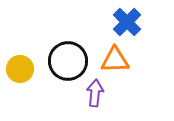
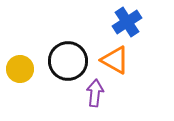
blue cross: rotated 12 degrees clockwise
orange triangle: rotated 32 degrees clockwise
